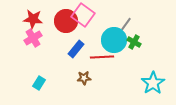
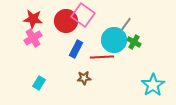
blue rectangle: rotated 12 degrees counterclockwise
cyan star: moved 2 px down
